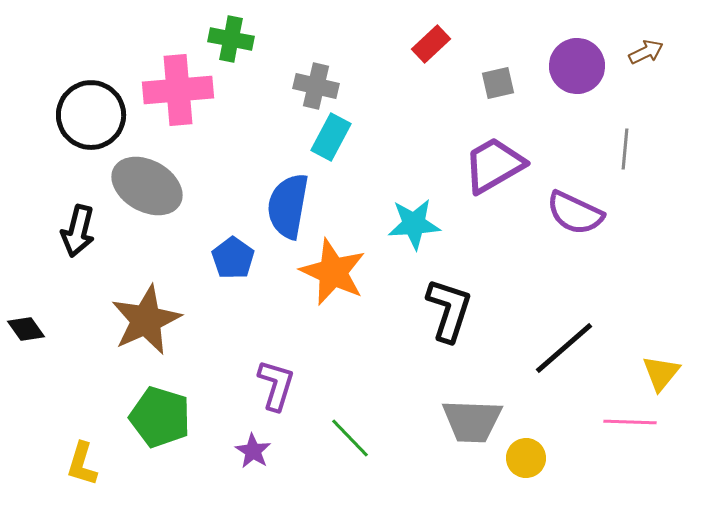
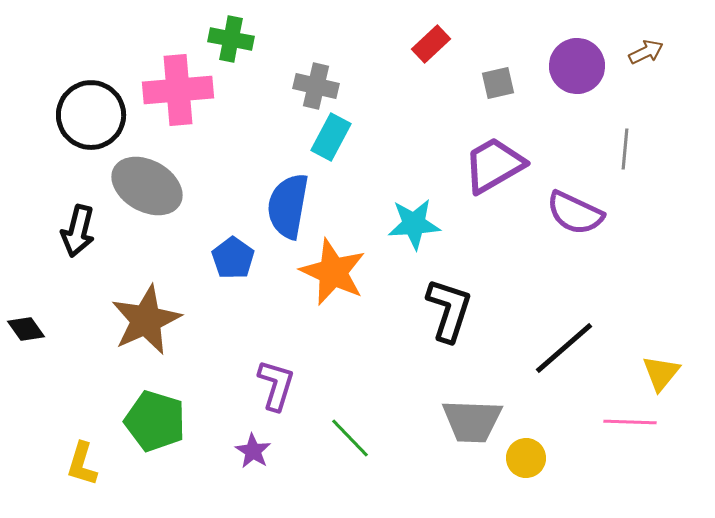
green pentagon: moved 5 px left, 4 px down
